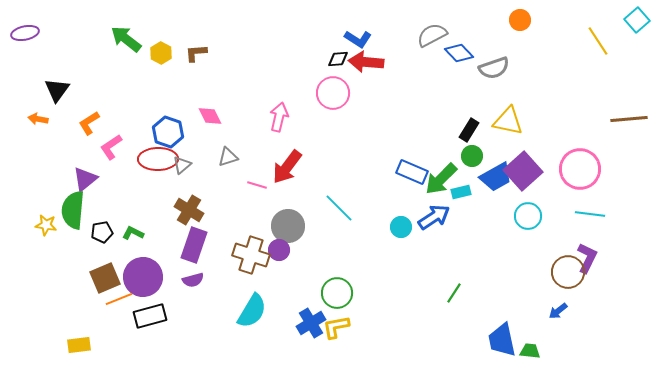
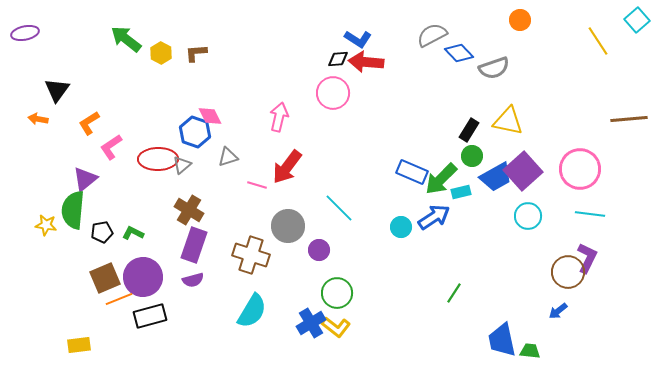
blue hexagon at (168, 132): moved 27 px right
purple circle at (279, 250): moved 40 px right
yellow L-shape at (336, 327): rotated 132 degrees counterclockwise
